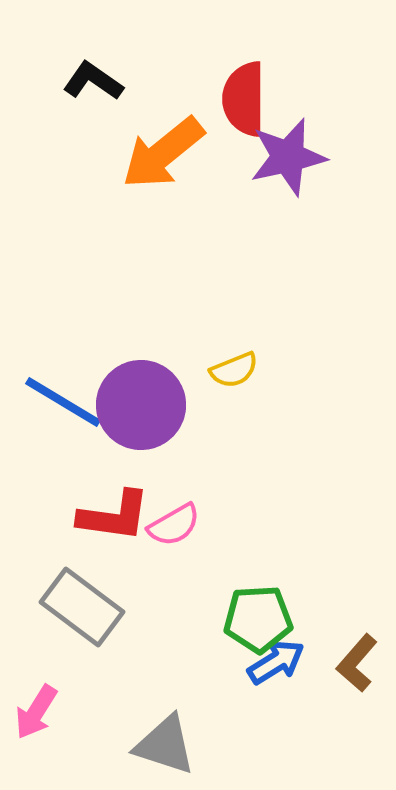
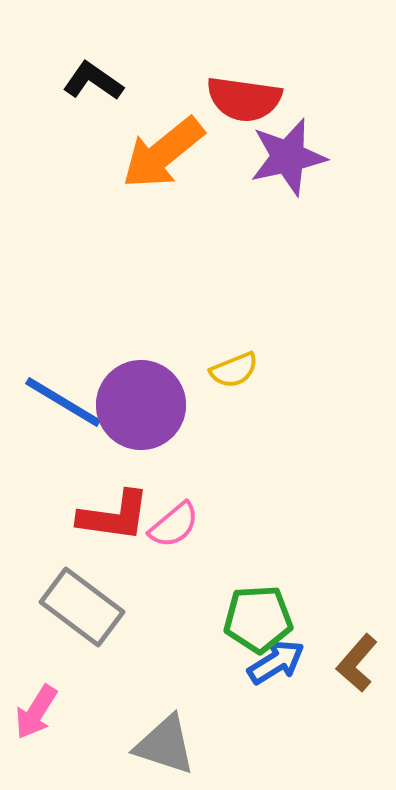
red semicircle: rotated 82 degrees counterclockwise
pink semicircle: rotated 10 degrees counterclockwise
